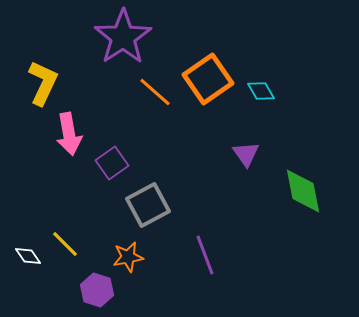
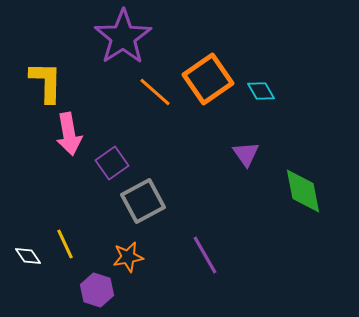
yellow L-shape: moved 3 px right, 1 px up; rotated 24 degrees counterclockwise
gray square: moved 5 px left, 4 px up
yellow line: rotated 20 degrees clockwise
purple line: rotated 9 degrees counterclockwise
